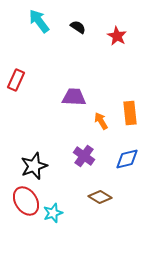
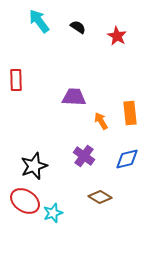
red rectangle: rotated 25 degrees counterclockwise
red ellipse: moved 1 px left; rotated 24 degrees counterclockwise
